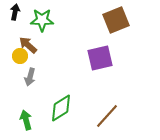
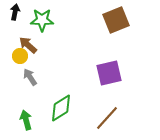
purple square: moved 9 px right, 15 px down
gray arrow: rotated 132 degrees clockwise
brown line: moved 2 px down
